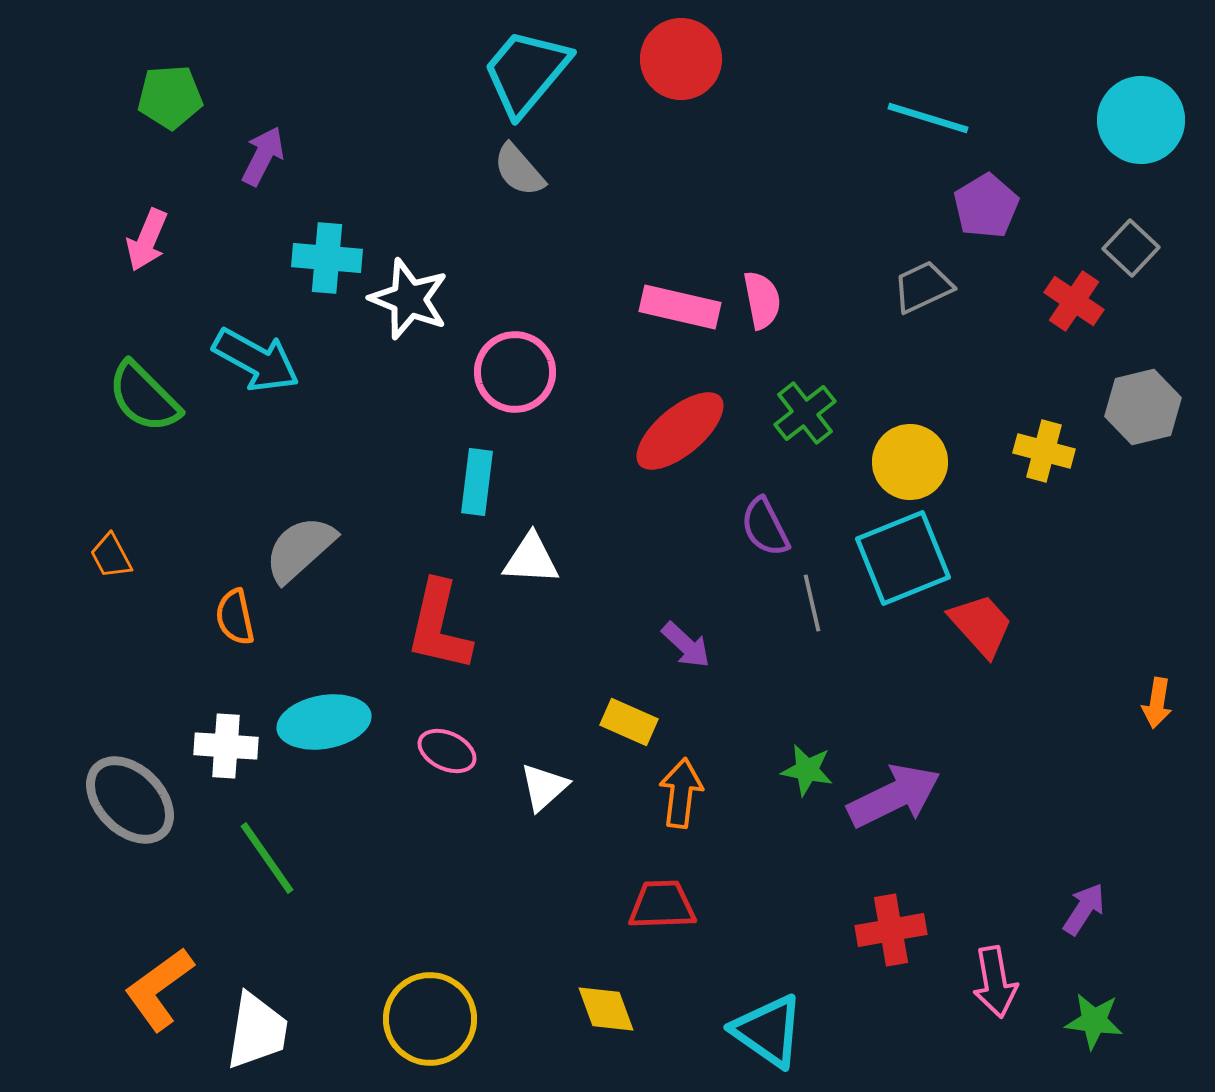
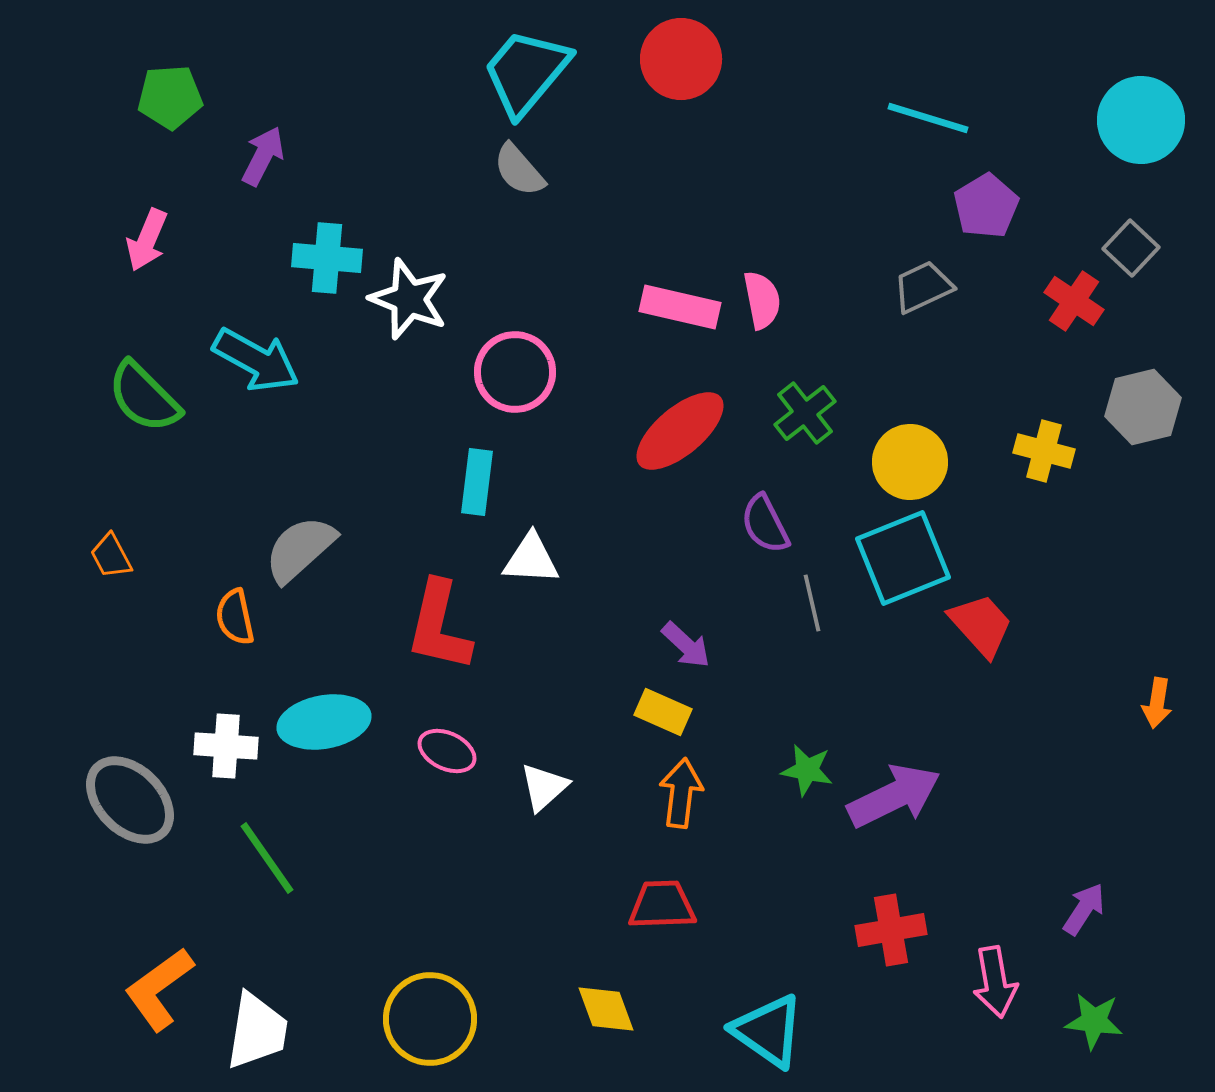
purple semicircle at (765, 527): moved 3 px up
yellow rectangle at (629, 722): moved 34 px right, 10 px up
